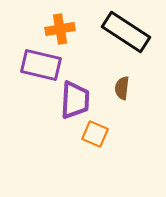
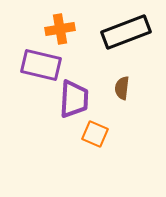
black rectangle: rotated 54 degrees counterclockwise
purple trapezoid: moved 1 px left, 1 px up
